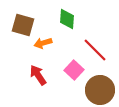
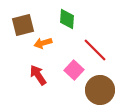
brown square: rotated 30 degrees counterclockwise
